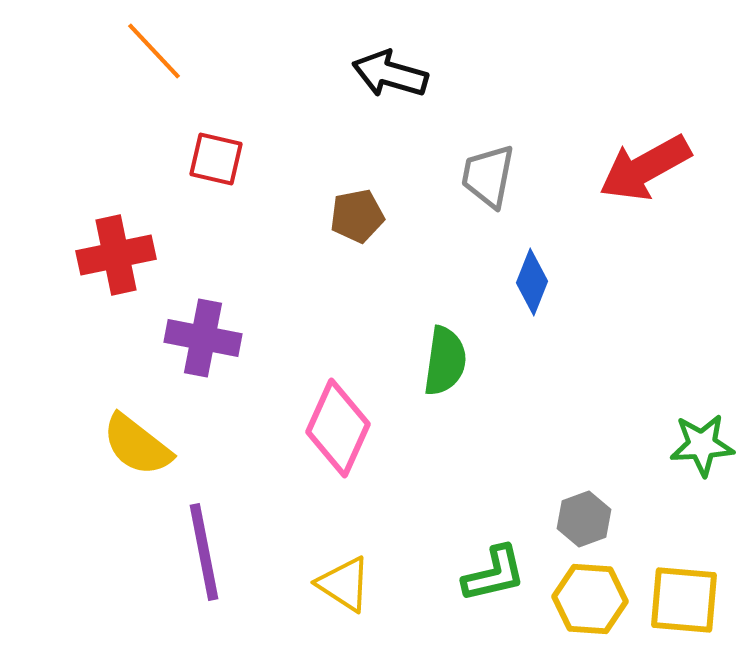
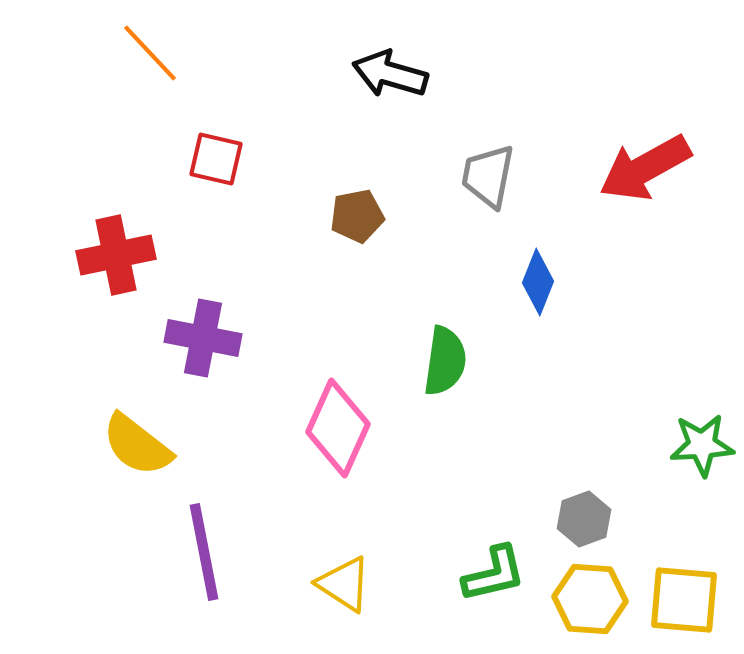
orange line: moved 4 px left, 2 px down
blue diamond: moved 6 px right
